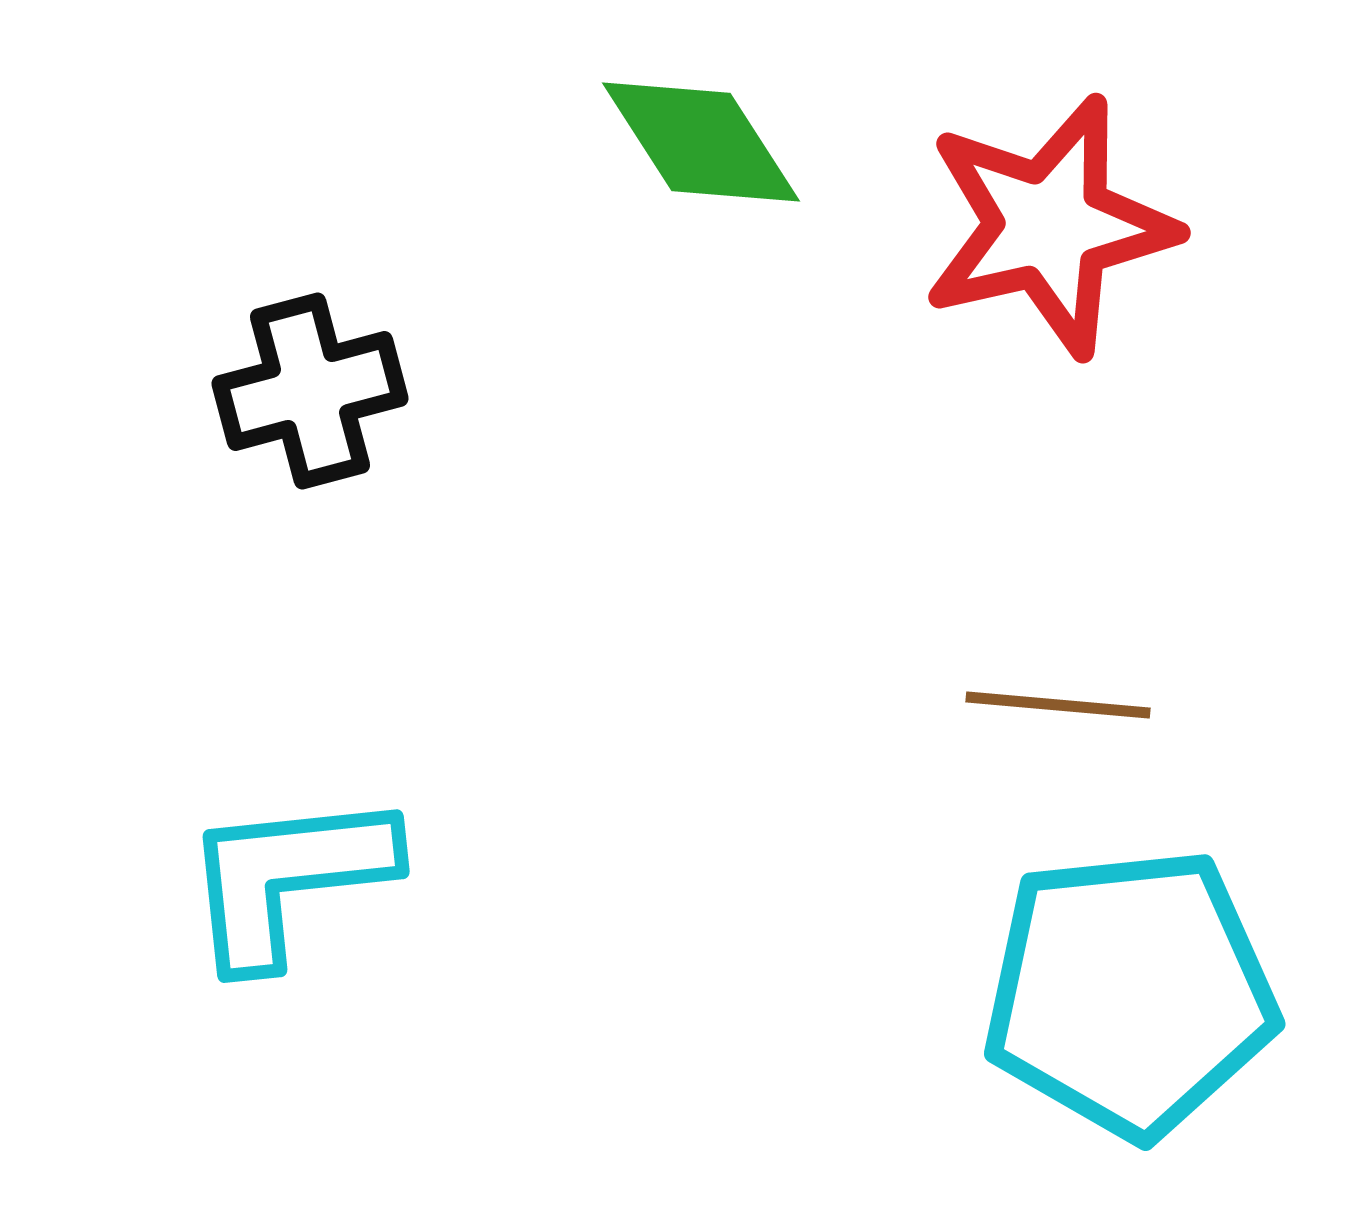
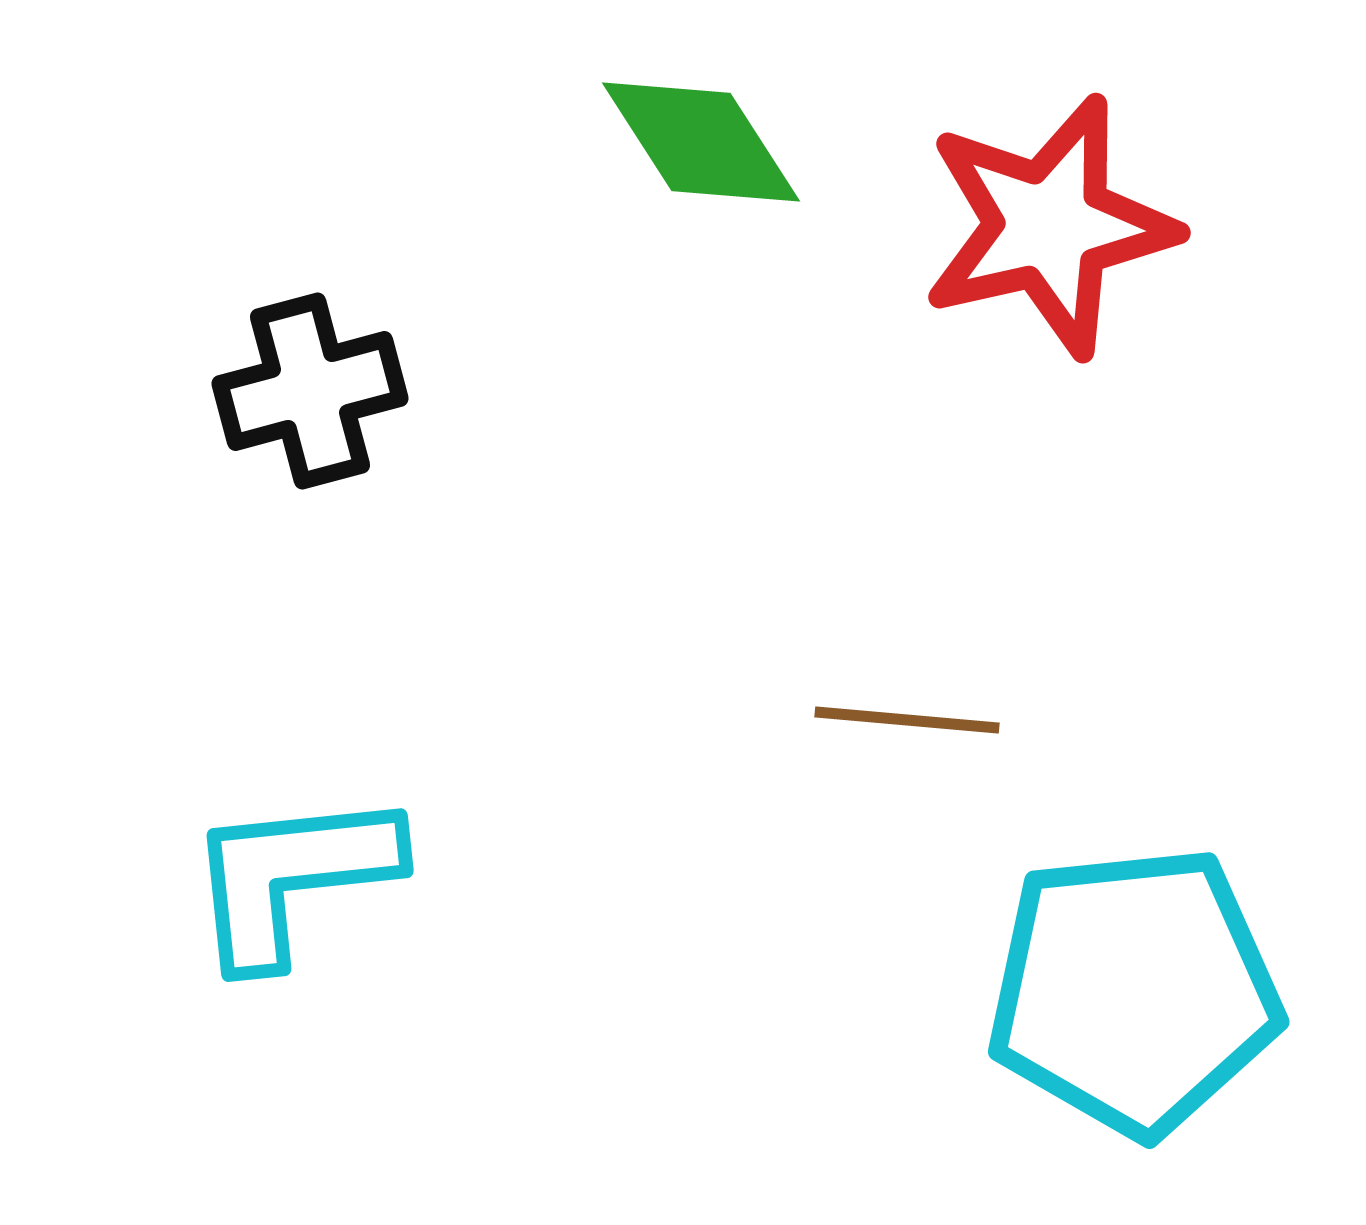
brown line: moved 151 px left, 15 px down
cyan L-shape: moved 4 px right, 1 px up
cyan pentagon: moved 4 px right, 2 px up
